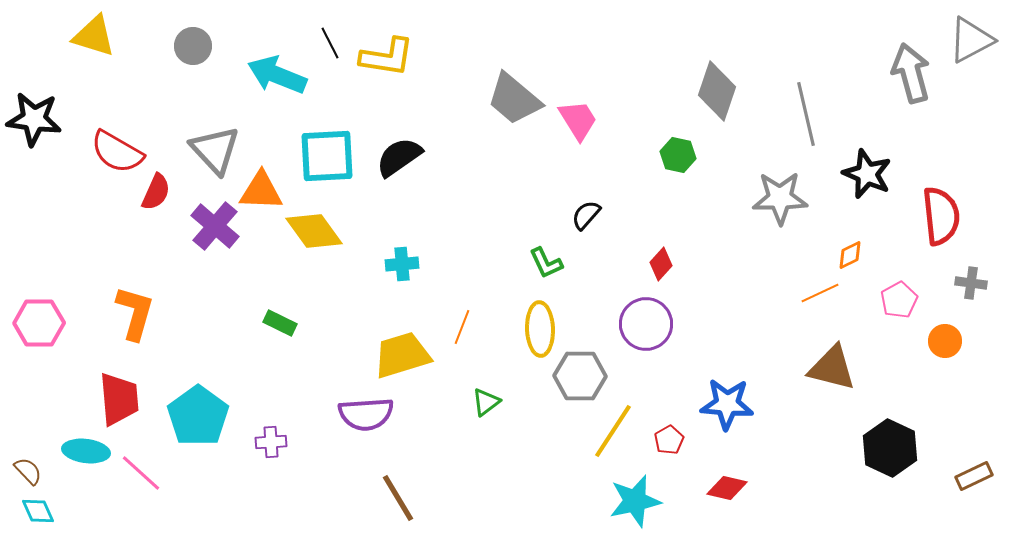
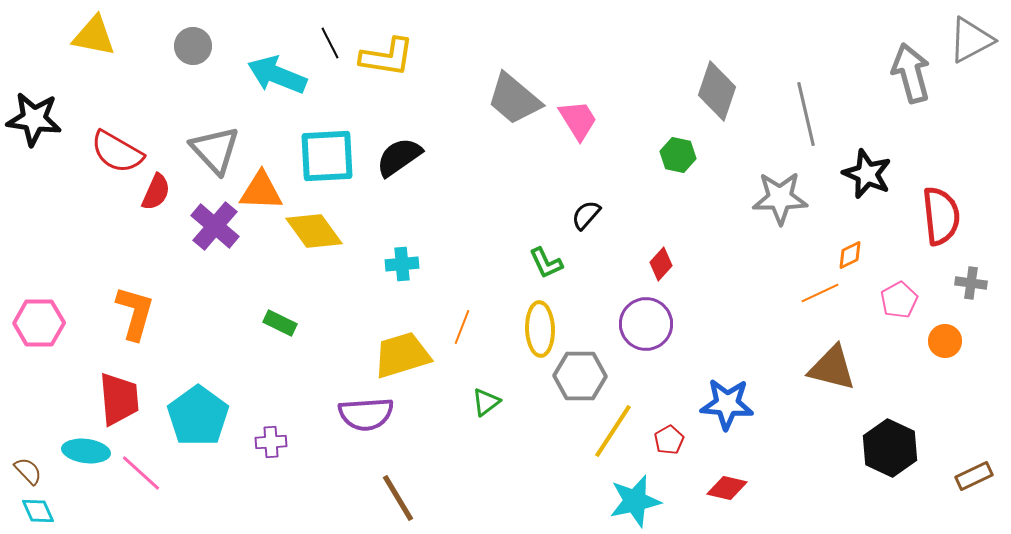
yellow triangle at (94, 36): rotated 6 degrees counterclockwise
